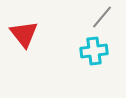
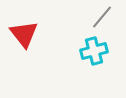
cyan cross: rotated 8 degrees counterclockwise
